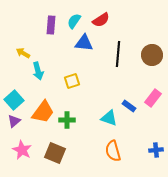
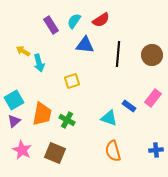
purple rectangle: rotated 36 degrees counterclockwise
blue triangle: moved 1 px right, 2 px down
yellow arrow: moved 2 px up
cyan arrow: moved 1 px right, 8 px up
cyan square: rotated 12 degrees clockwise
orange trapezoid: moved 1 px left, 2 px down; rotated 25 degrees counterclockwise
green cross: rotated 28 degrees clockwise
